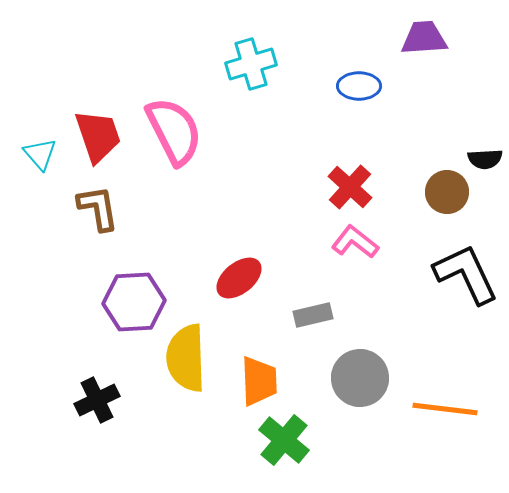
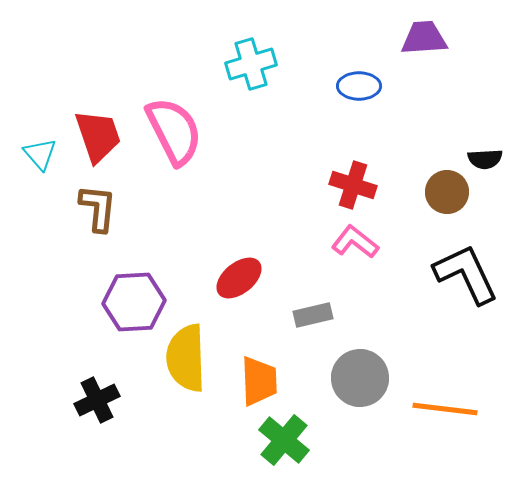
red cross: moved 3 px right, 2 px up; rotated 24 degrees counterclockwise
brown L-shape: rotated 15 degrees clockwise
